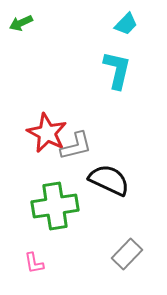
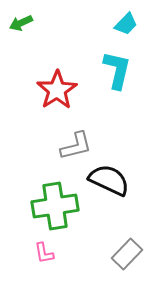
red star: moved 10 px right, 43 px up; rotated 12 degrees clockwise
pink L-shape: moved 10 px right, 10 px up
